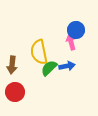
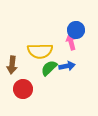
yellow semicircle: moved 1 px right, 1 px up; rotated 80 degrees counterclockwise
red circle: moved 8 px right, 3 px up
